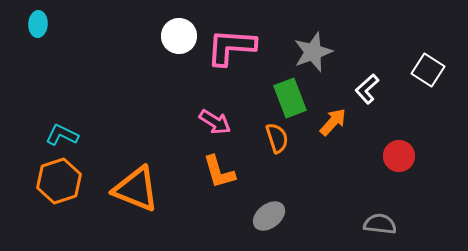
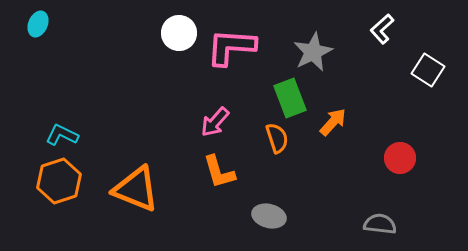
cyan ellipse: rotated 20 degrees clockwise
white circle: moved 3 px up
gray star: rotated 6 degrees counterclockwise
white L-shape: moved 15 px right, 60 px up
pink arrow: rotated 100 degrees clockwise
red circle: moved 1 px right, 2 px down
gray ellipse: rotated 52 degrees clockwise
